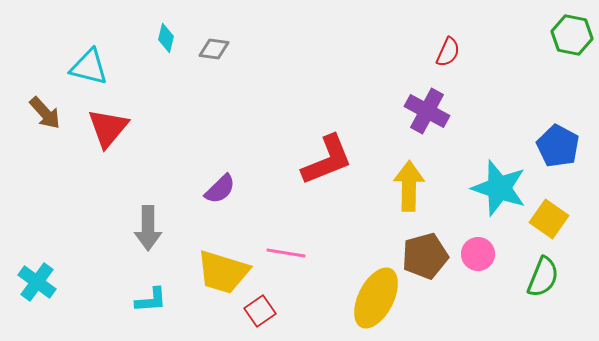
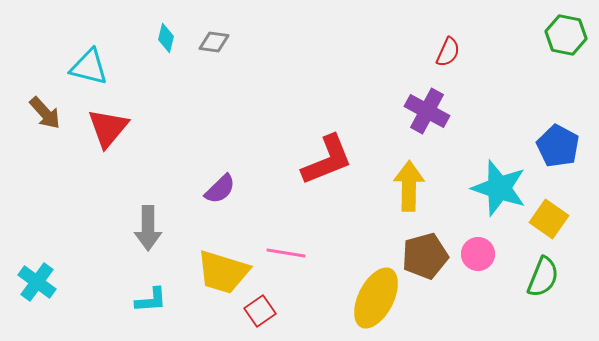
green hexagon: moved 6 px left
gray diamond: moved 7 px up
